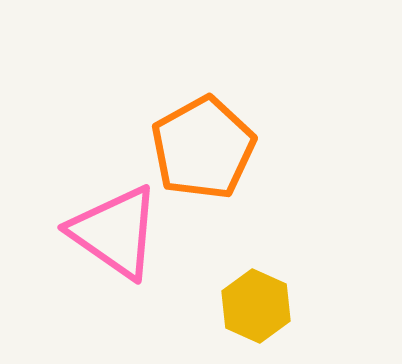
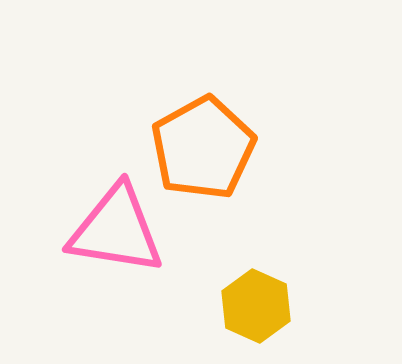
pink triangle: moved 1 px right, 2 px up; rotated 26 degrees counterclockwise
